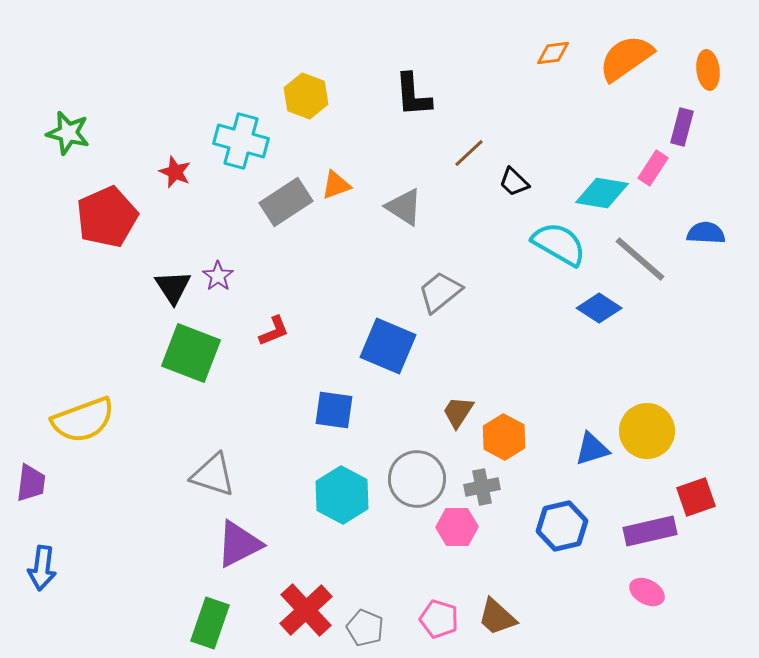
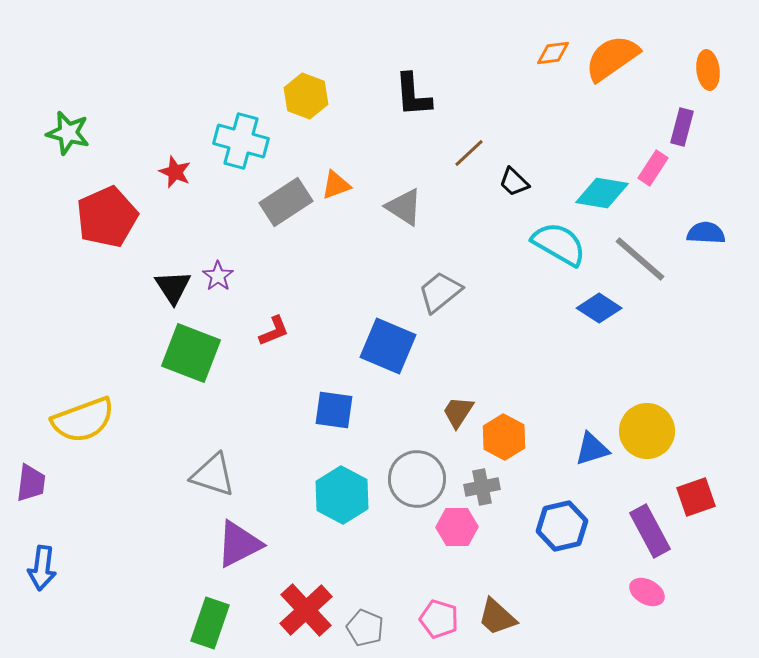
orange semicircle at (626, 58): moved 14 px left
purple rectangle at (650, 531): rotated 75 degrees clockwise
